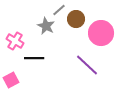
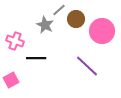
gray star: moved 1 px left, 1 px up
pink circle: moved 1 px right, 2 px up
pink cross: rotated 12 degrees counterclockwise
black line: moved 2 px right
purple line: moved 1 px down
